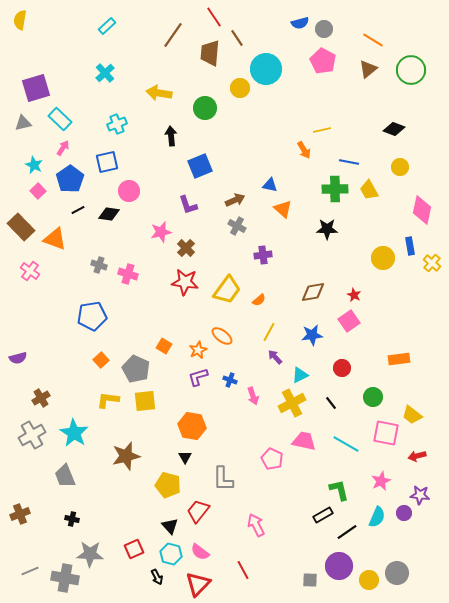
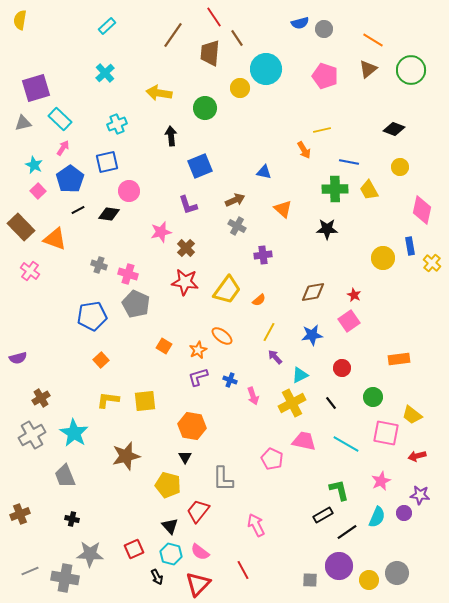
pink pentagon at (323, 61): moved 2 px right, 15 px down; rotated 10 degrees counterclockwise
blue triangle at (270, 185): moved 6 px left, 13 px up
gray pentagon at (136, 369): moved 65 px up
